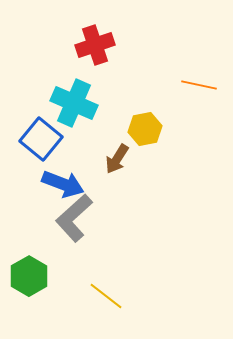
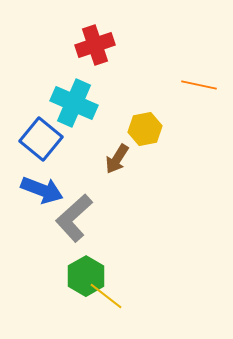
blue arrow: moved 21 px left, 6 px down
green hexagon: moved 57 px right
